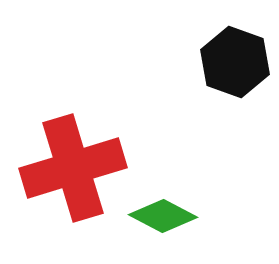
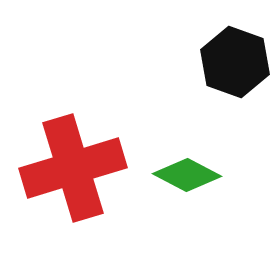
green diamond: moved 24 px right, 41 px up
